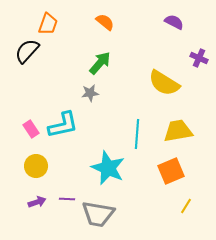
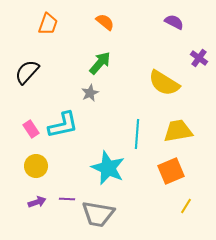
black semicircle: moved 21 px down
purple cross: rotated 12 degrees clockwise
gray star: rotated 18 degrees counterclockwise
